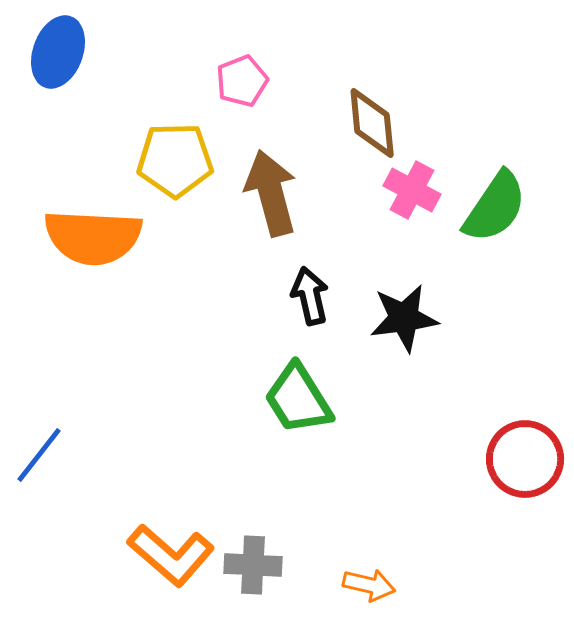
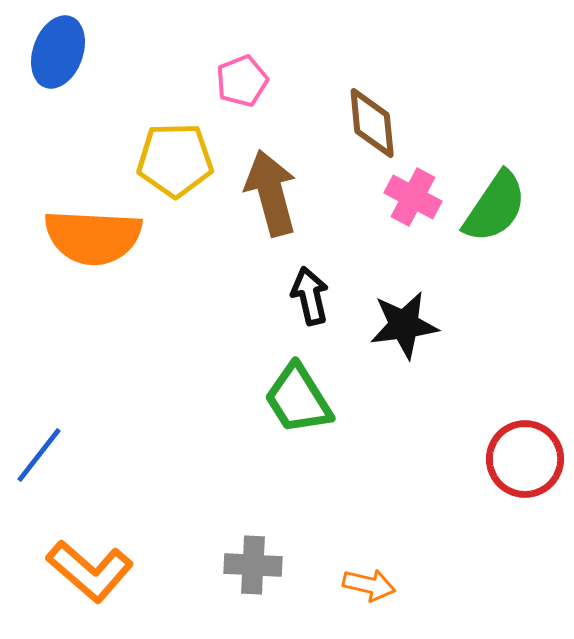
pink cross: moved 1 px right, 7 px down
black star: moved 7 px down
orange L-shape: moved 81 px left, 16 px down
